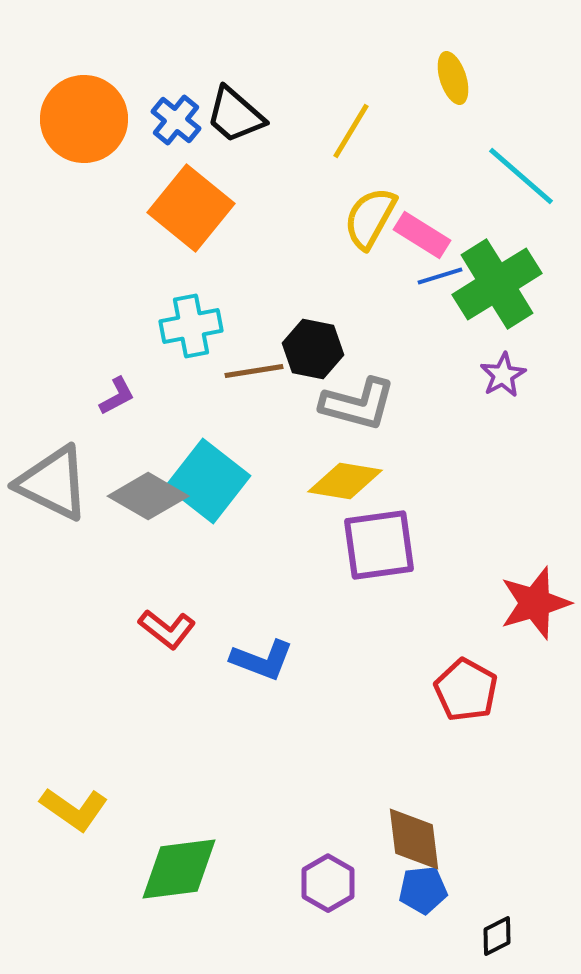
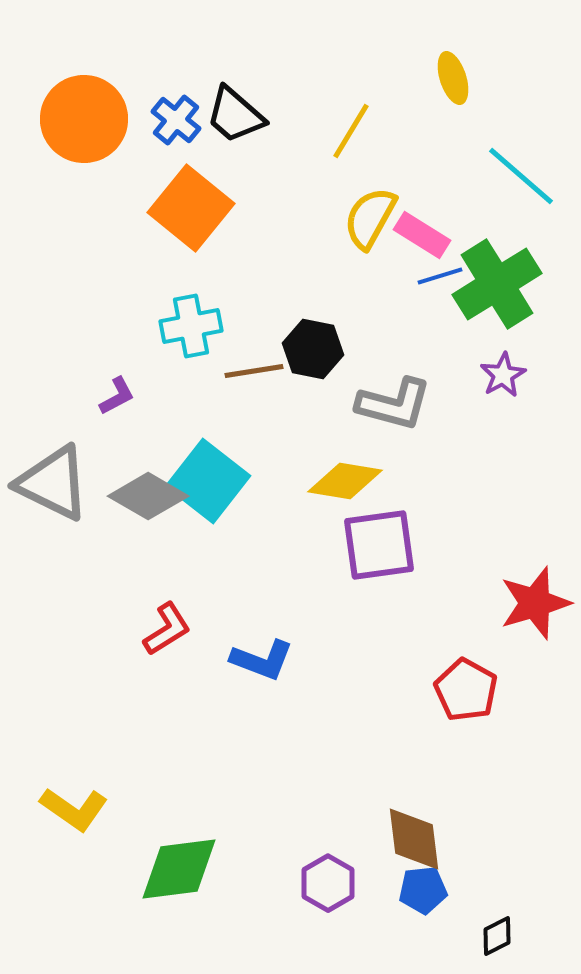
gray L-shape: moved 36 px right
red L-shape: rotated 70 degrees counterclockwise
